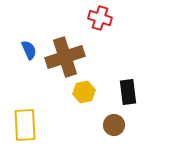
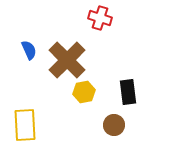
brown cross: moved 2 px right, 3 px down; rotated 27 degrees counterclockwise
